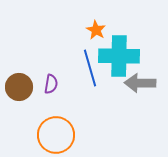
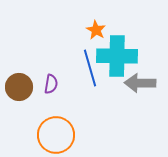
cyan cross: moved 2 px left
